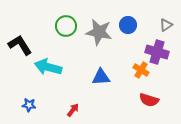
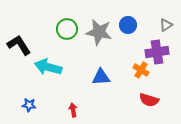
green circle: moved 1 px right, 3 px down
black L-shape: moved 1 px left
purple cross: rotated 25 degrees counterclockwise
red arrow: rotated 48 degrees counterclockwise
